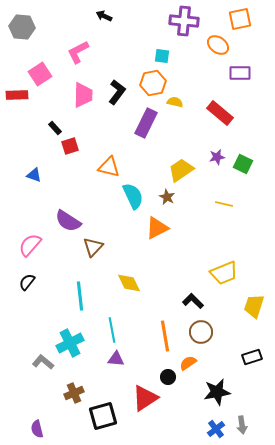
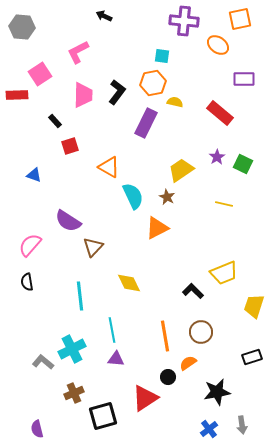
purple rectangle at (240, 73): moved 4 px right, 6 px down
black rectangle at (55, 128): moved 7 px up
purple star at (217, 157): rotated 21 degrees counterclockwise
orange triangle at (109, 167): rotated 15 degrees clockwise
black semicircle at (27, 282): rotated 48 degrees counterclockwise
black L-shape at (193, 301): moved 10 px up
cyan cross at (70, 343): moved 2 px right, 6 px down
blue cross at (216, 429): moved 7 px left
